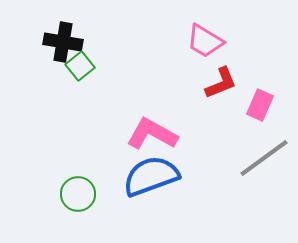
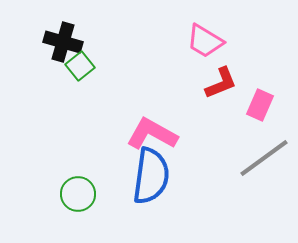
black cross: rotated 6 degrees clockwise
blue semicircle: rotated 118 degrees clockwise
